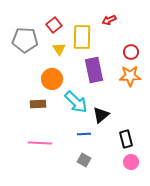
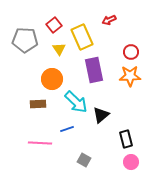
yellow rectangle: rotated 25 degrees counterclockwise
blue line: moved 17 px left, 5 px up; rotated 16 degrees counterclockwise
